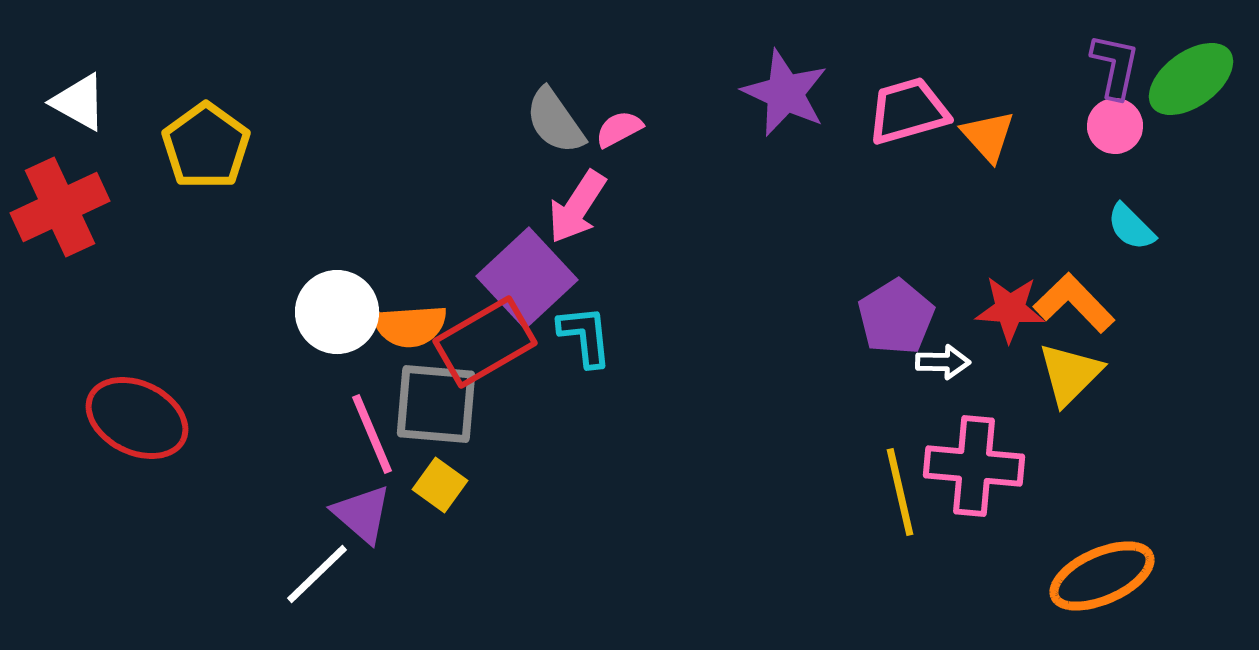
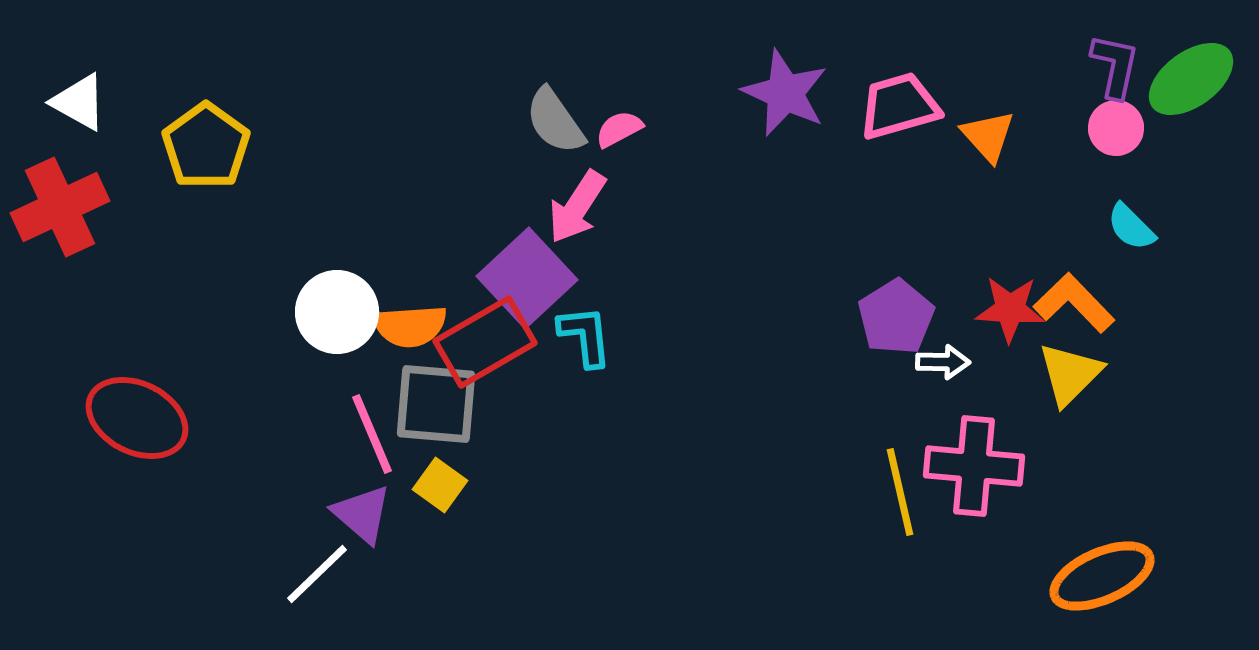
pink trapezoid: moved 9 px left, 5 px up
pink circle: moved 1 px right, 2 px down
